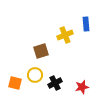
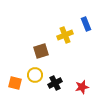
blue rectangle: rotated 16 degrees counterclockwise
